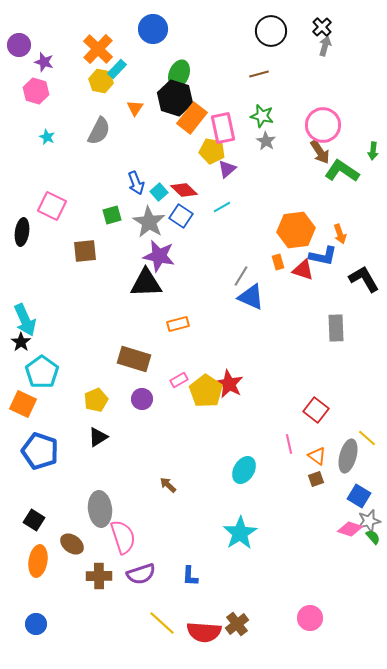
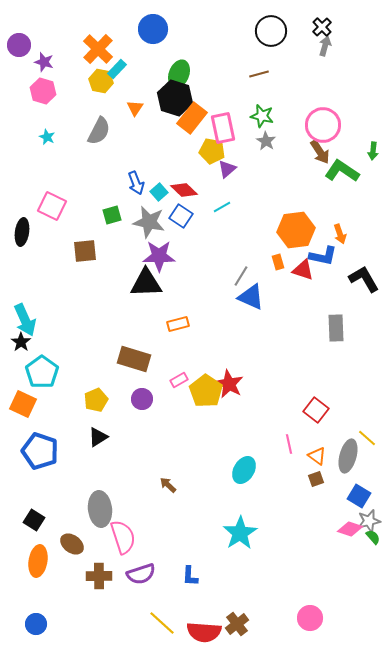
pink hexagon at (36, 91): moved 7 px right
gray star at (149, 222): rotated 20 degrees counterclockwise
purple star at (159, 256): rotated 12 degrees counterclockwise
